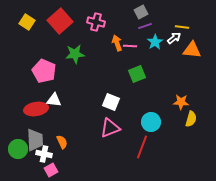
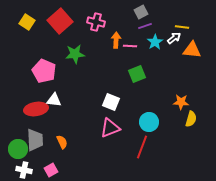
orange arrow: moved 1 px left, 3 px up; rotated 21 degrees clockwise
cyan circle: moved 2 px left
white cross: moved 20 px left, 16 px down
